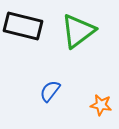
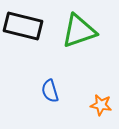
green triangle: moved 1 px right; rotated 18 degrees clockwise
blue semicircle: rotated 55 degrees counterclockwise
